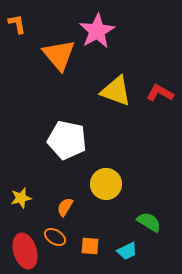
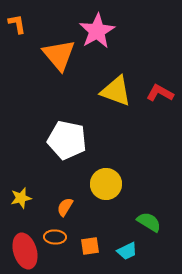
orange ellipse: rotated 30 degrees counterclockwise
orange square: rotated 12 degrees counterclockwise
